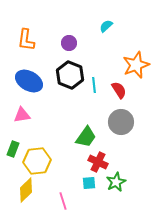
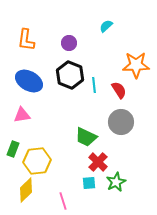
orange star: rotated 20 degrees clockwise
green trapezoid: rotated 80 degrees clockwise
red cross: rotated 18 degrees clockwise
